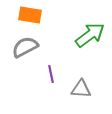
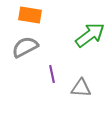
purple line: moved 1 px right
gray triangle: moved 1 px up
